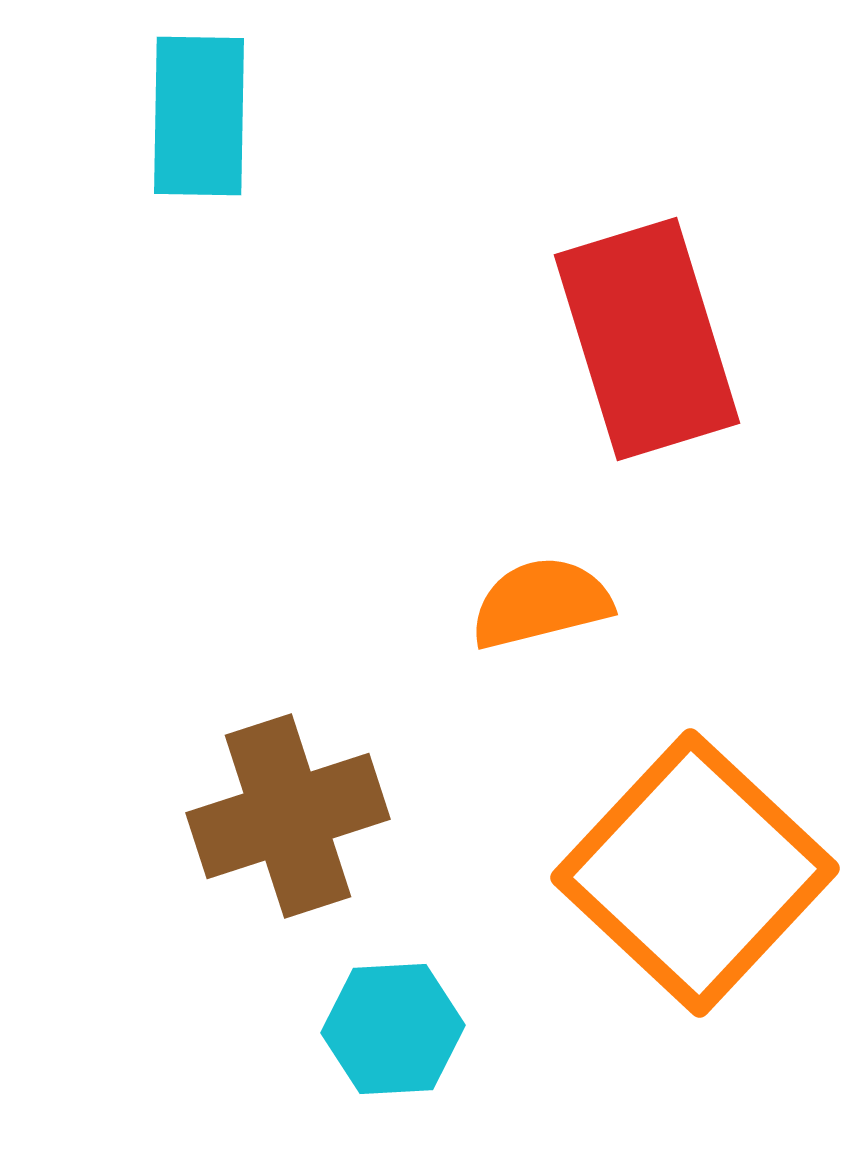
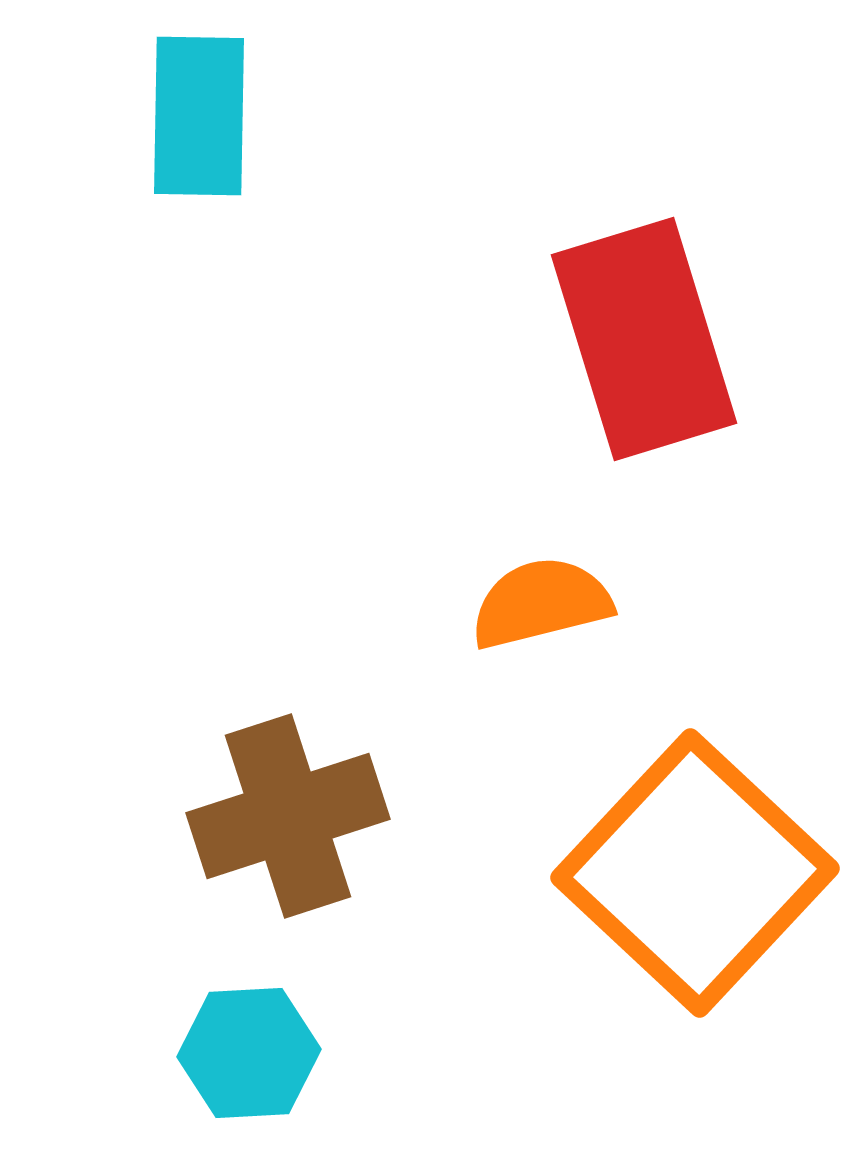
red rectangle: moved 3 px left
cyan hexagon: moved 144 px left, 24 px down
